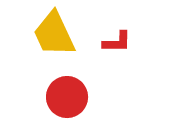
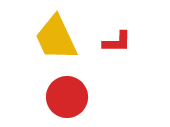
yellow trapezoid: moved 2 px right, 4 px down
